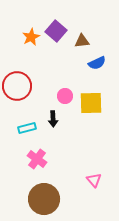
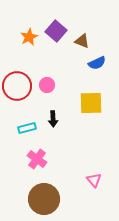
orange star: moved 2 px left
brown triangle: rotated 28 degrees clockwise
pink circle: moved 18 px left, 11 px up
